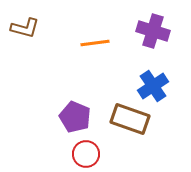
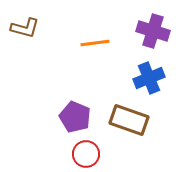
blue cross: moved 4 px left, 8 px up; rotated 12 degrees clockwise
brown rectangle: moved 1 px left, 1 px down
